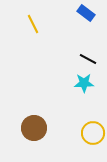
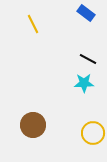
brown circle: moved 1 px left, 3 px up
